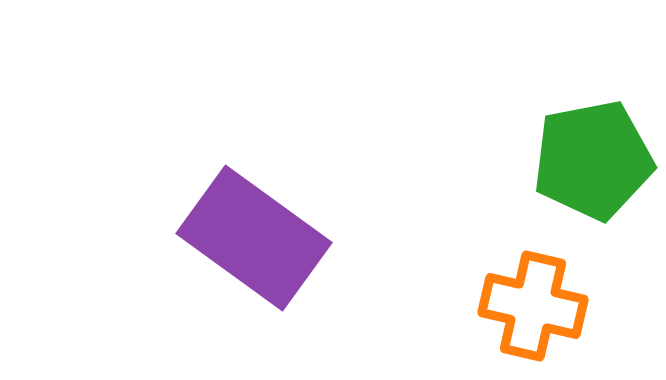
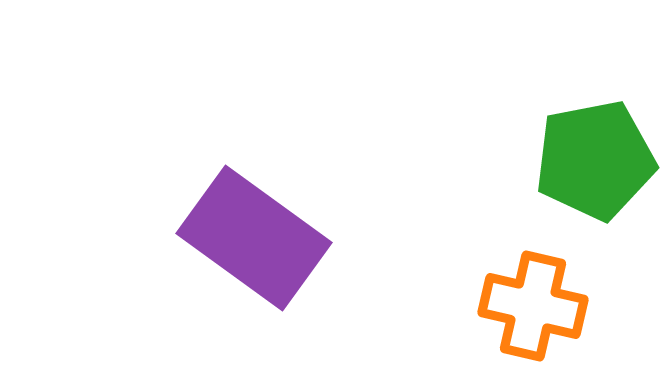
green pentagon: moved 2 px right
